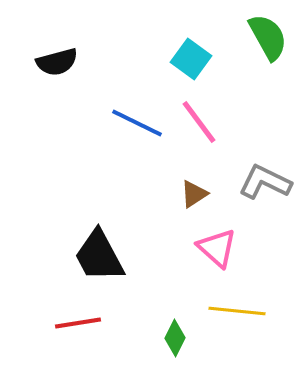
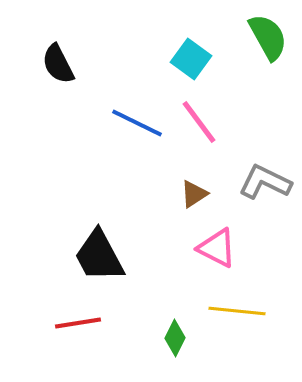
black semicircle: moved 1 px right, 2 px down; rotated 78 degrees clockwise
pink triangle: rotated 15 degrees counterclockwise
